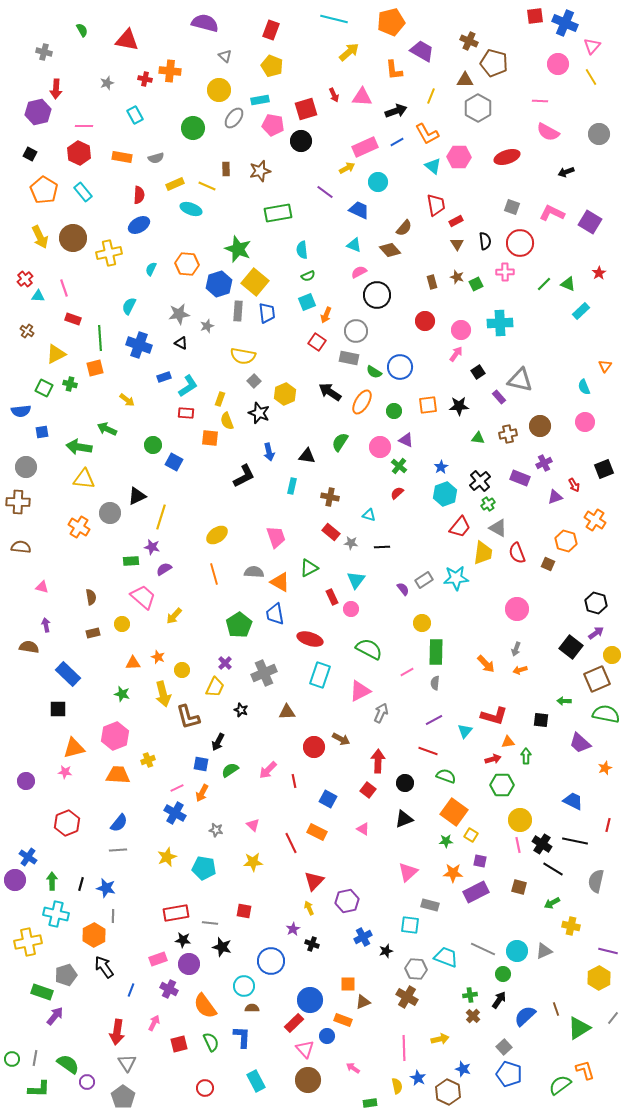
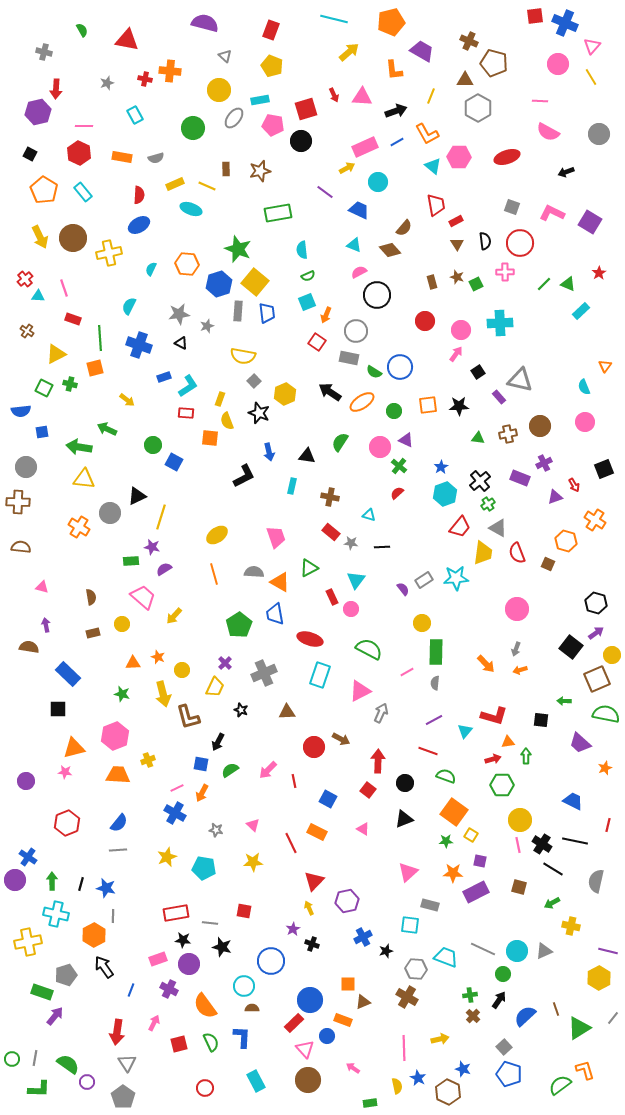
orange ellipse at (362, 402): rotated 25 degrees clockwise
